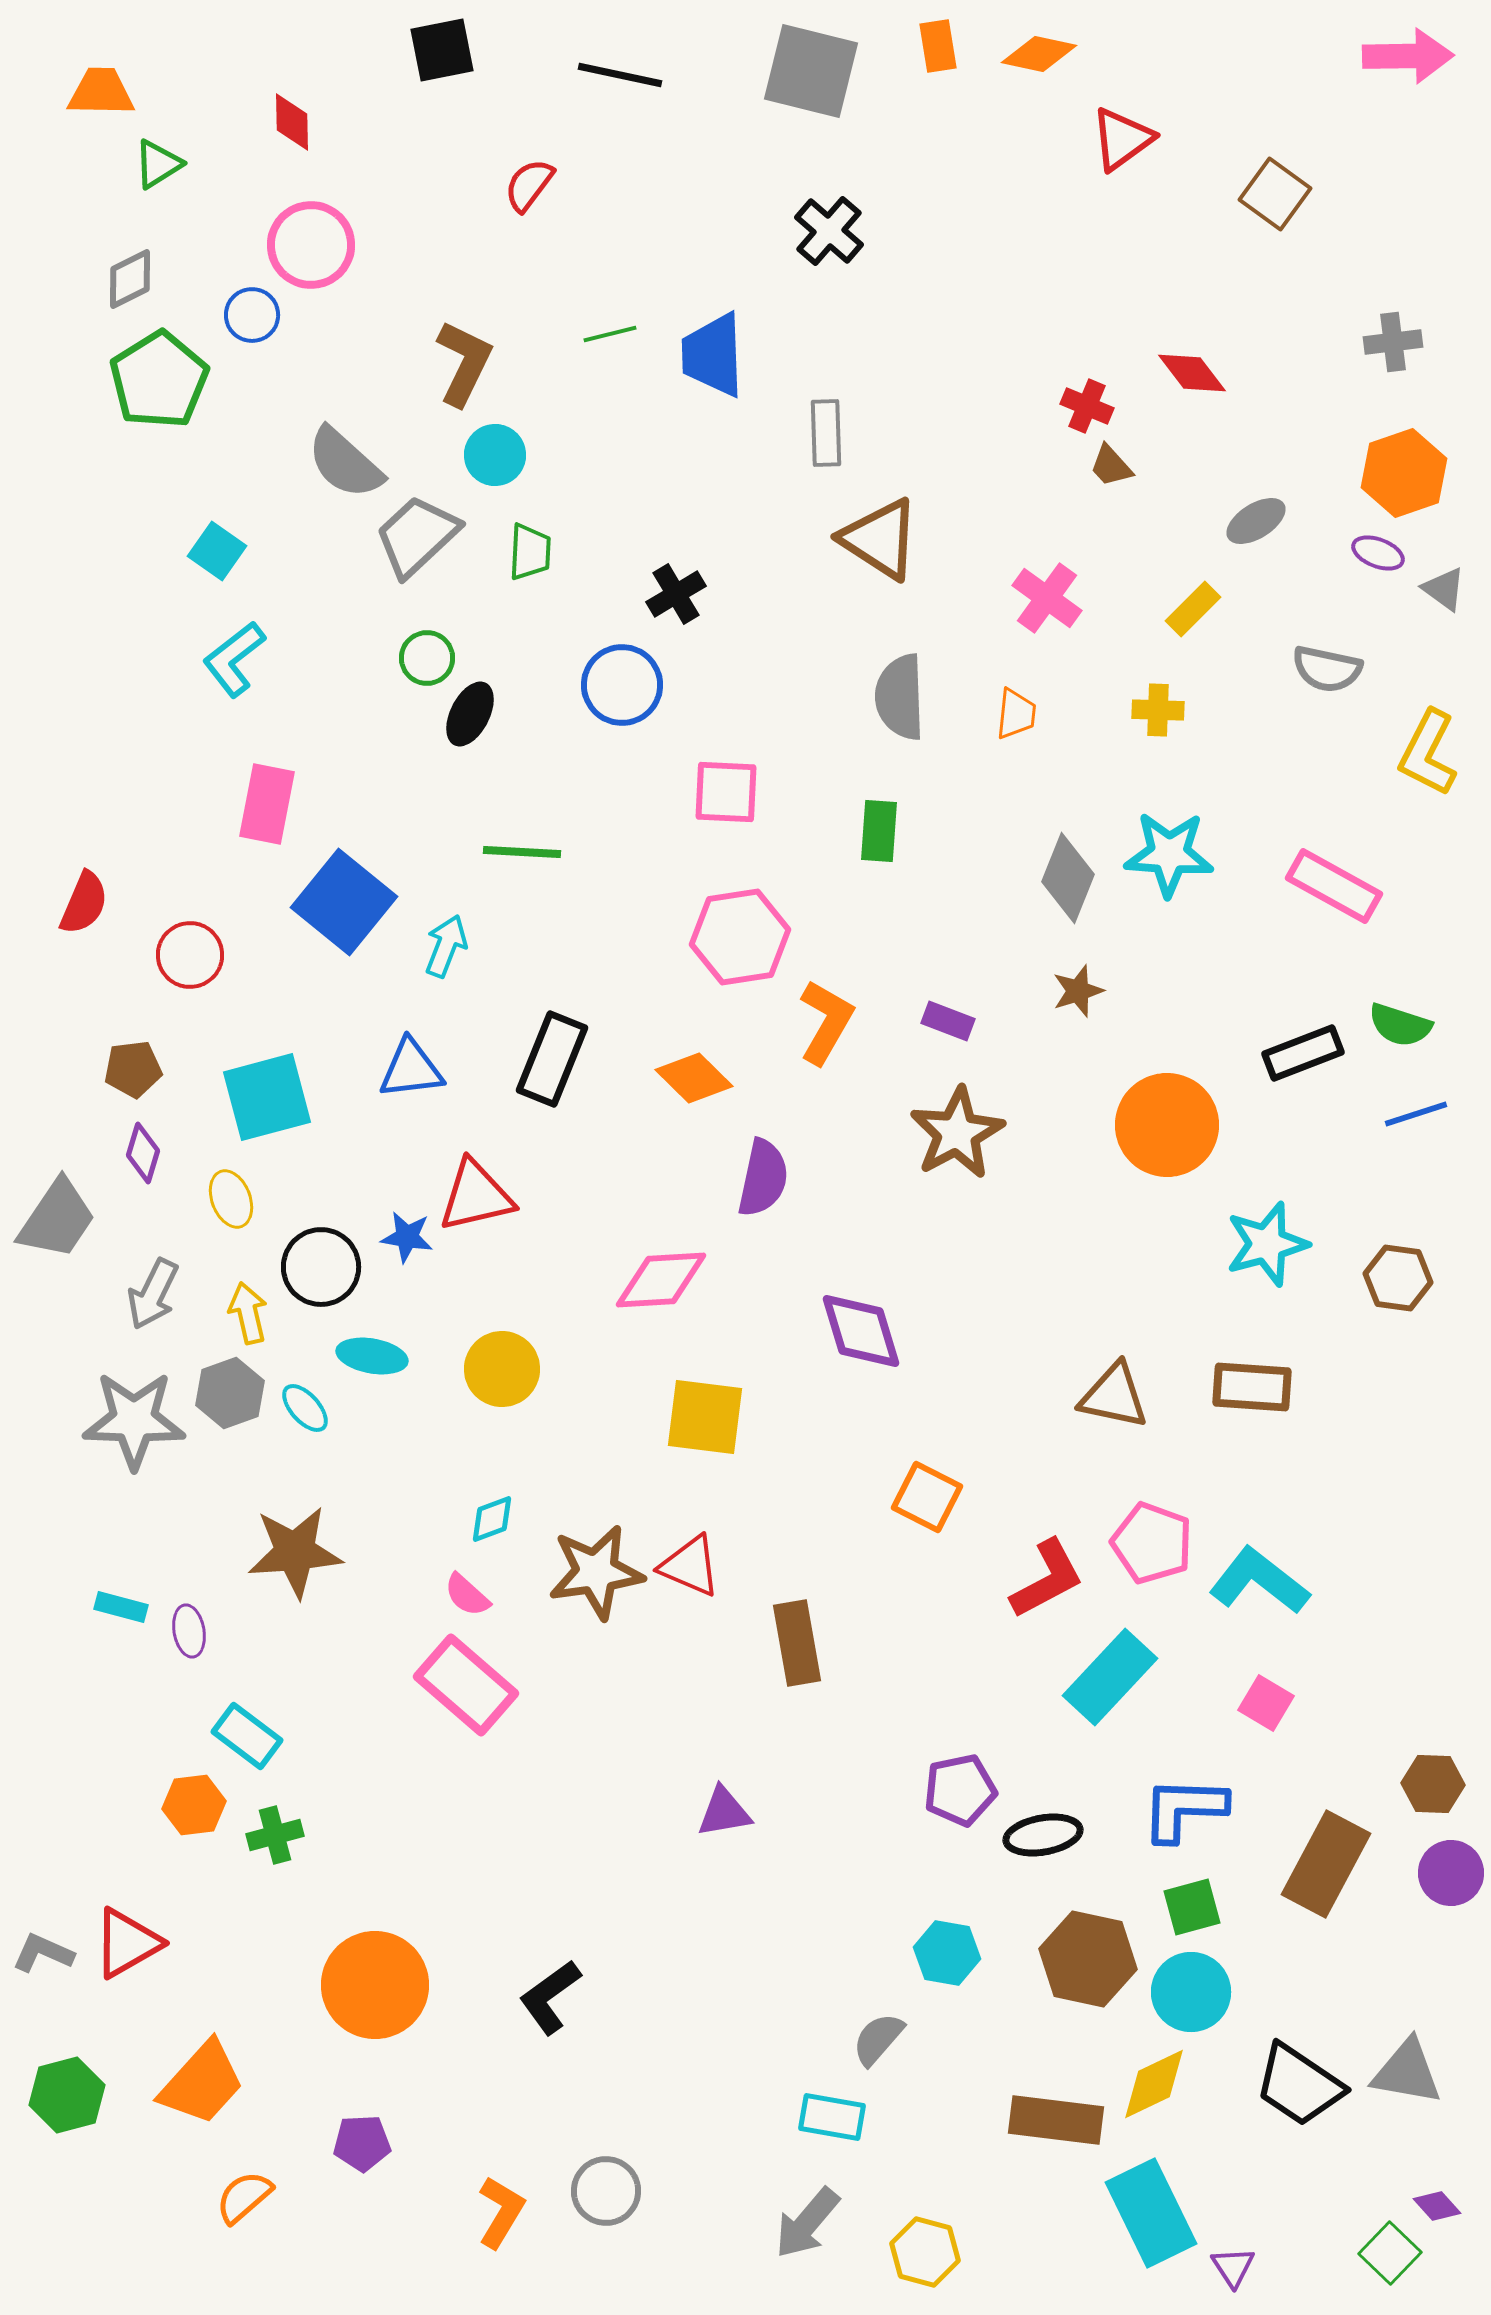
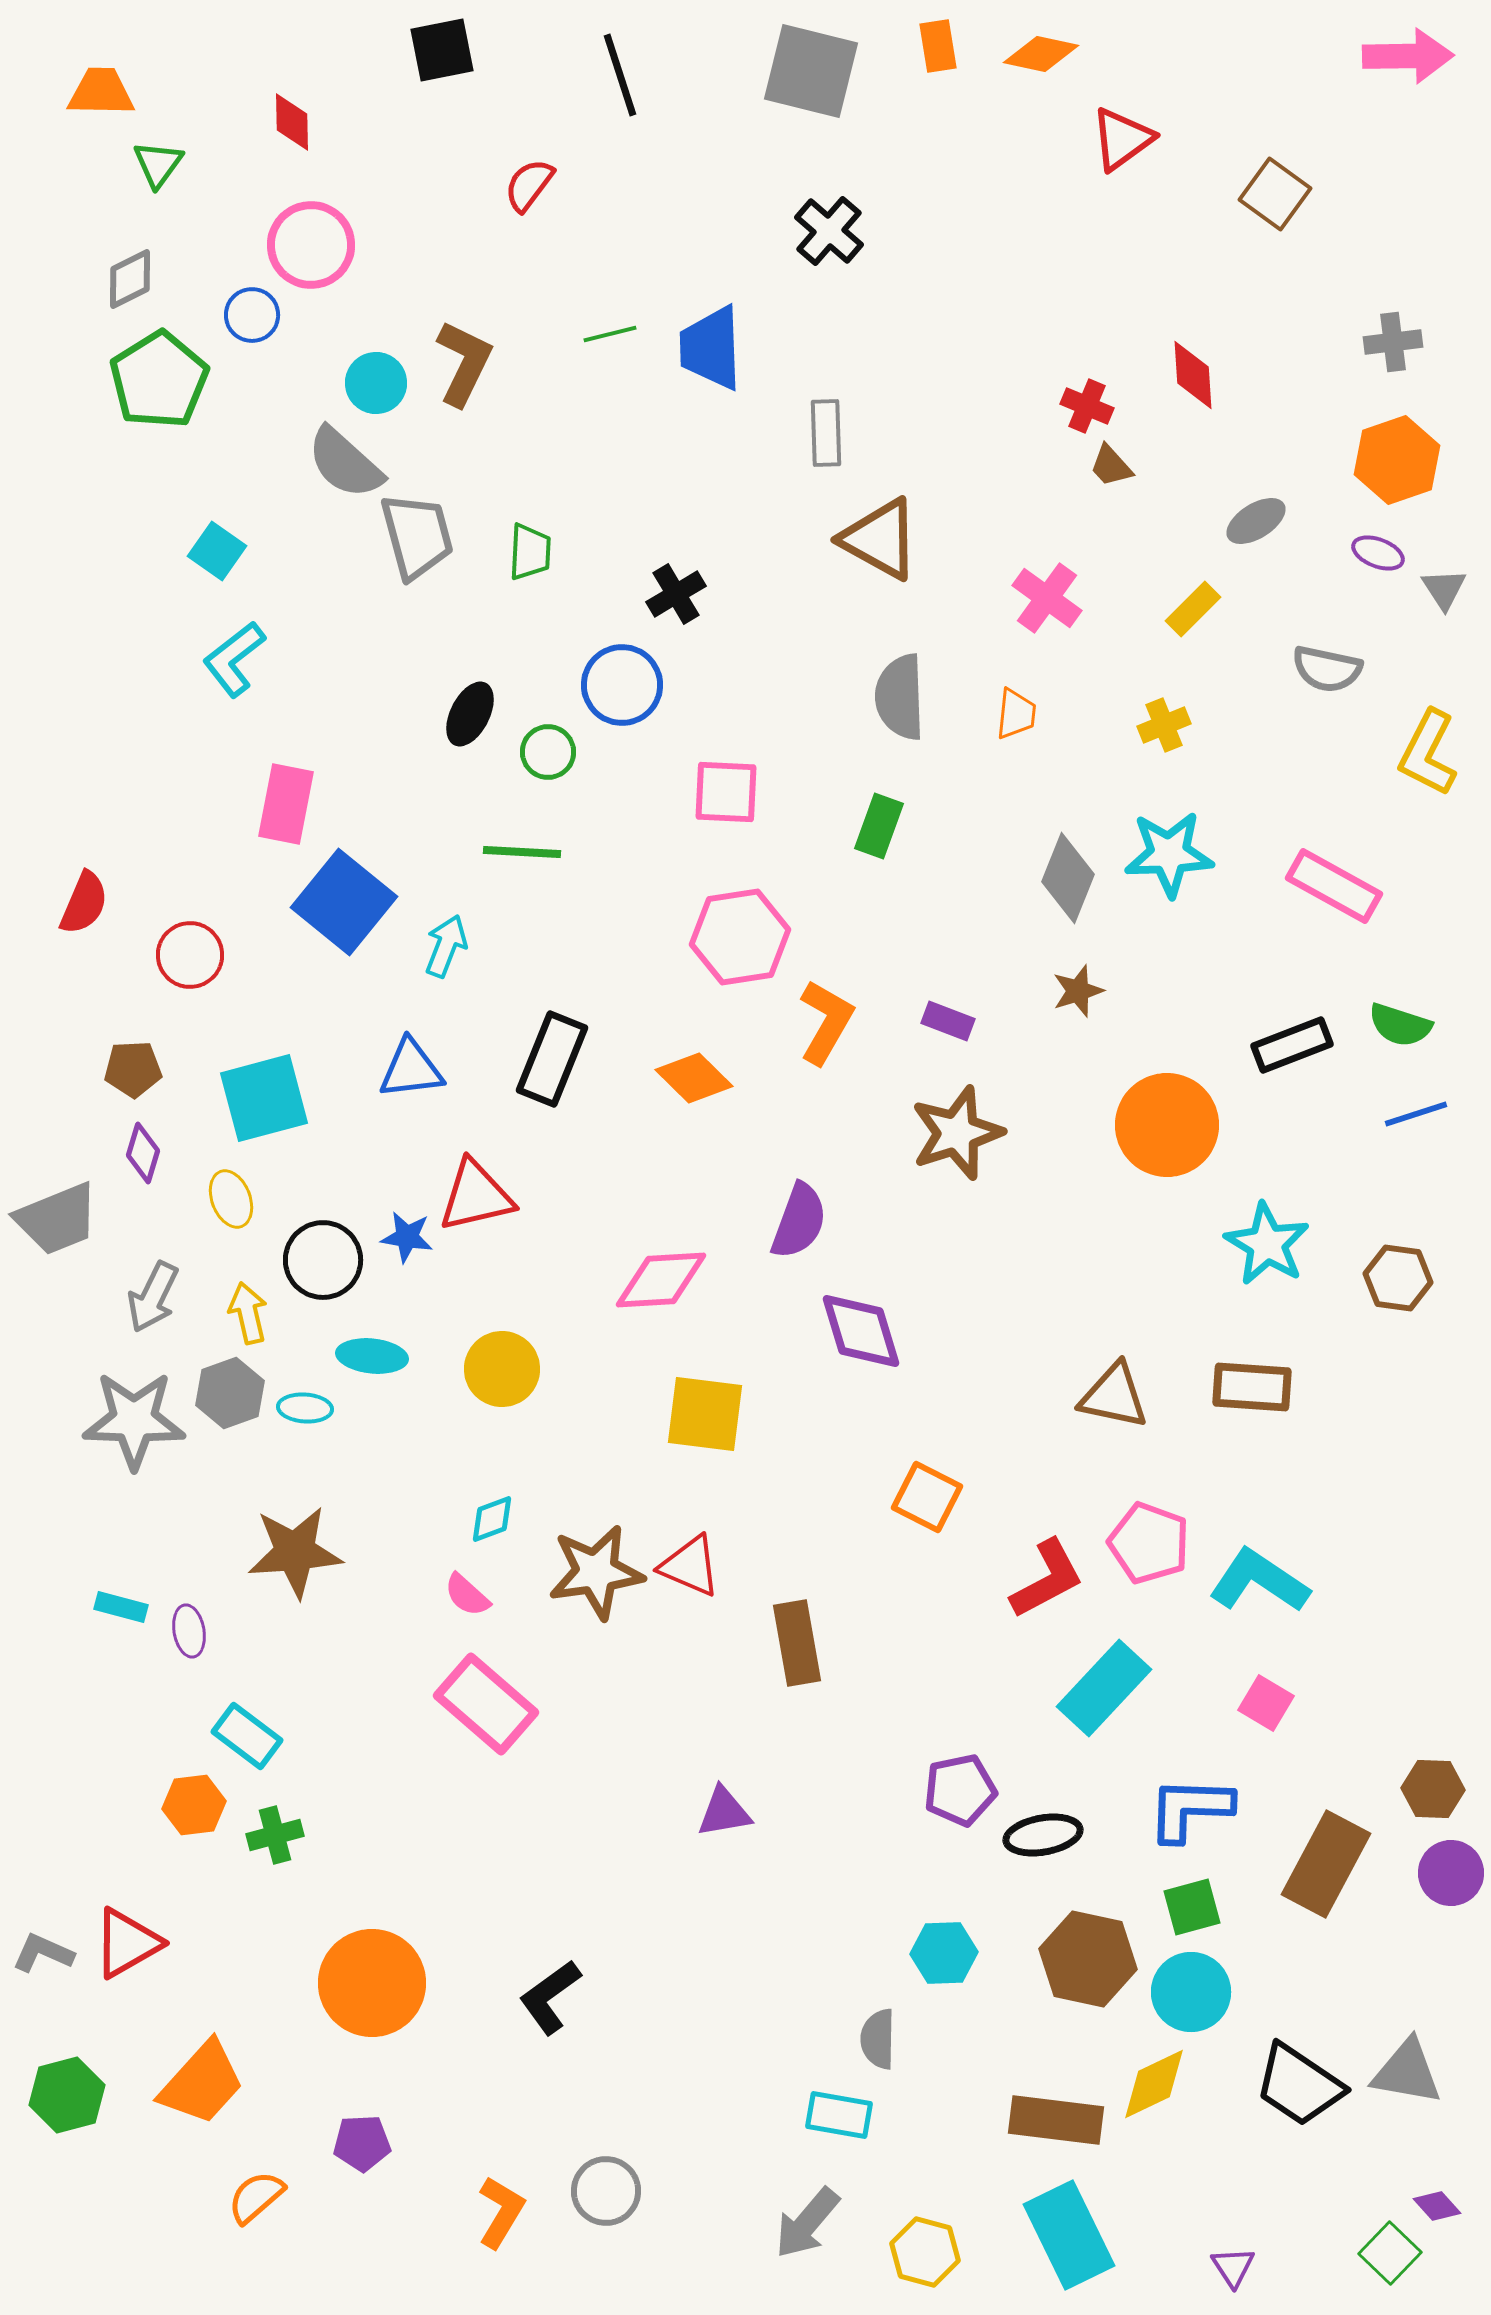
orange diamond at (1039, 54): moved 2 px right
black line at (620, 75): rotated 60 degrees clockwise
green triangle at (158, 164): rotated 22 degrees counterclockwise
blue trapezoid at (713, 355): moved 2 px left, 7 px up
red diamond at (1192, 373): moved 1 px right, 2 px down; rotated 34 degrees clockwise
cyan circle at (495, 455): moved 119 px left, 72 px up
orange hexagon at (1404, 473): moved 7 px left, 13 px up
gray trapezoid at (417, 536): rotated 118 degrees clockwise
brown triangle at (880, 539): rotated 4 degrees counterclockwise
gray triangle at (1444, 589): rotated 21 degrees clockwise
green circle at (427, 658): moved 121 px right, 94 px down
yellow cross at (1158, 710): moved 6 px right, 15 px down; rotated 24 degrees counterclockwise
pink rectangle at (267, 804): moved 19 px right
green rectangle at (879, 831): moved 5 px up; rotated 16 degrees clockwise
cyan star at (1169, 854): rotated 6 degrees counterclockwise
black rectangle at (1303, 1053): moved 11 px left, 8 px up
brown pentagon at (133, 1069): rotated 4 degrees clockwise
cyan square at (267, 1097): moved 3 px left, 1 px down
brown star at (957, 1133): rotated 10 degrees clockwise
purple semicircle at (763, 1178): moved 36 px right, 43 px down; rotated 8 degrees clockwise
gray trapezoid at (57, 1219): rotated 34 degrees clockwise
cyan star at (1267, 1244): rotated 26 degrees counterclockwise
black circle at (321, 1267): moved 2 px right, 7 px up
gray arrow at (153, 1294): moved 3 px down
cyan ellipse at (372, 1356): rotated 4 degrees counterclockwise
cyan ellipse at (305, 1408): rotated 44 degrees counterclockwise
yellow square at (705, 1417): moved 3 px up
pink pentagon at (1152, 1543): moved 3 px left
cyan L-shape at (1259, 1581): rotated 4 degrees counterclockwise
cyan rectangle at (1110, 1677): moved 6 px left, 11 px down
pink rectangle at (466, 1685): moved 20 px right, 19 px down
brown hexagon at (1433, 1784): moved 5 px down
blue L-shape at (1184, 1809): moved 6 px right
cyan hexagon at (947, 1953): moved 3 px left; rotated 12 degrees counterclockwise
orange circle at (375, 1985): moved 3 px left, 2 px up
gray semicircle at (878, 2039): rotated 40 degrees counterclockwise
cyan rectangle at (832, 2117): moved 7 px right, 2 px up
orange semicircle at (244, 2197): moved 12 px right
cyan rectangle at (1151, 2213): moved 82 px left, 22 px down
